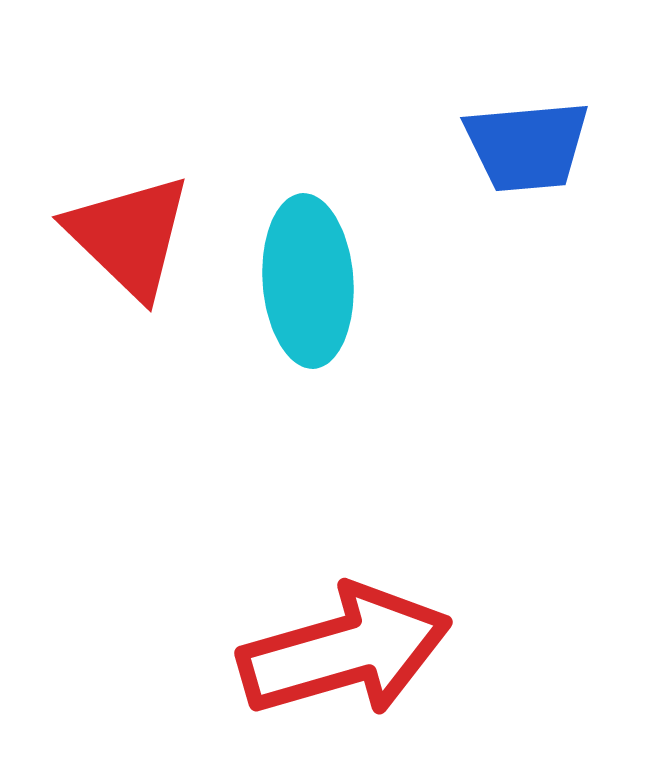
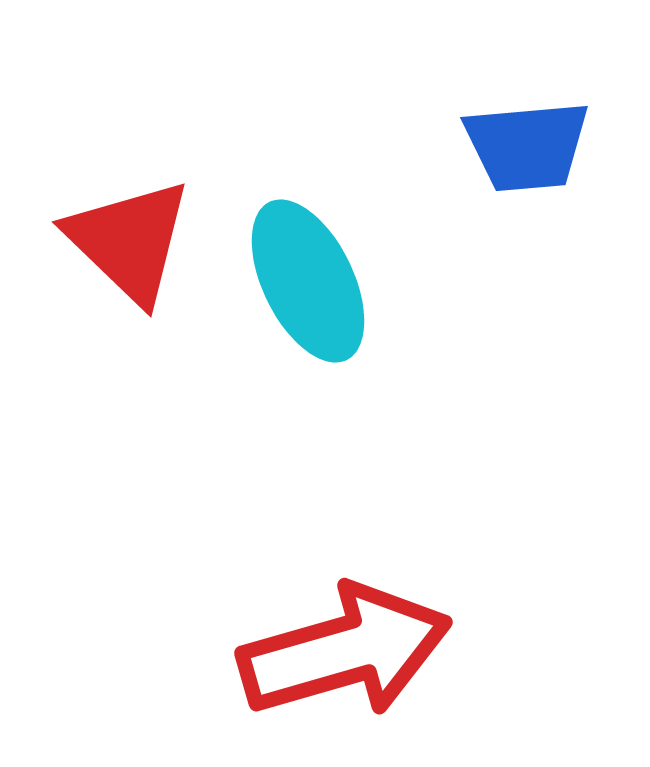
red triangle: moved 5 px down
cyan ellipse: rotated 22 degrees counterclockwise
